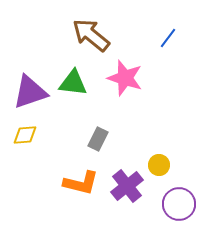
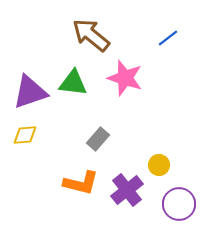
blue line: rotated 15 degrees clockwise
gray rectangle: rotated 15 degrees clockwise
purple cross: moved 4 px down
